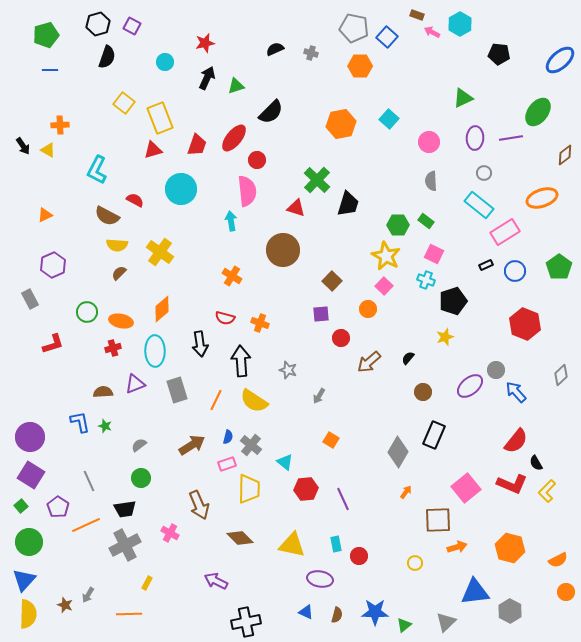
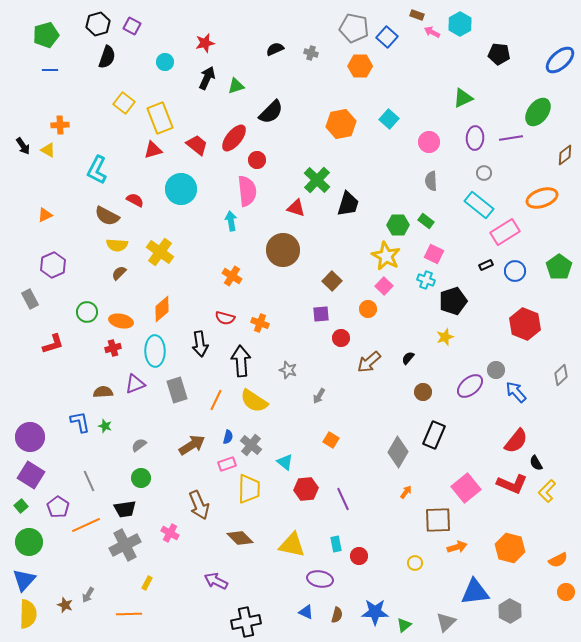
red trapezoid at (197, 145): rotated 70 degrees counterclockwise
